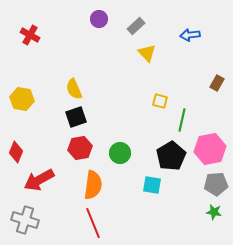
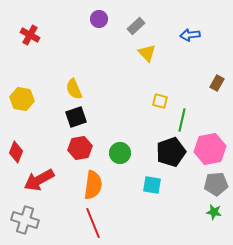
black pentagon: moved 4 px up; rotated 12 degrees clockwise
